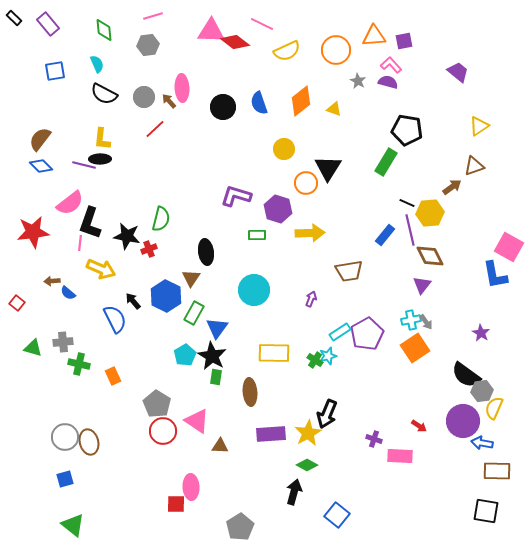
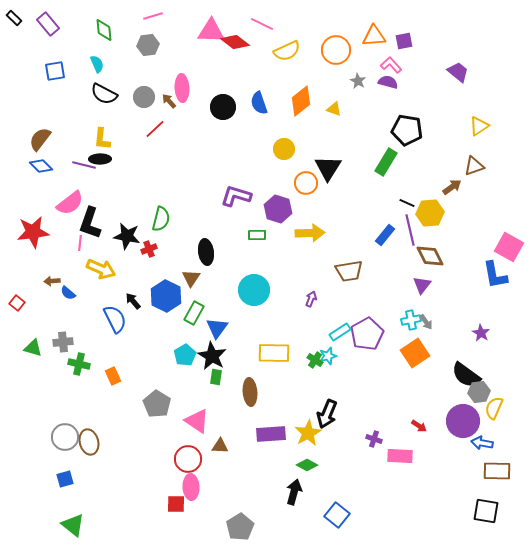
orange square at (415, 348): moved 5 px down
gray hexagon at (482, 391): moved 3 px left, 1 px down
red circle at (163, 431): moved 25 px right, 28 px down
